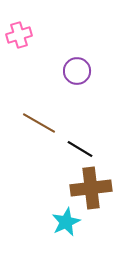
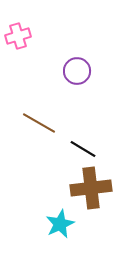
pink cross: moved 1 px left, 1 px down
black line: moved 3 px right
cyan star: moved 6 px left, 2 px down
